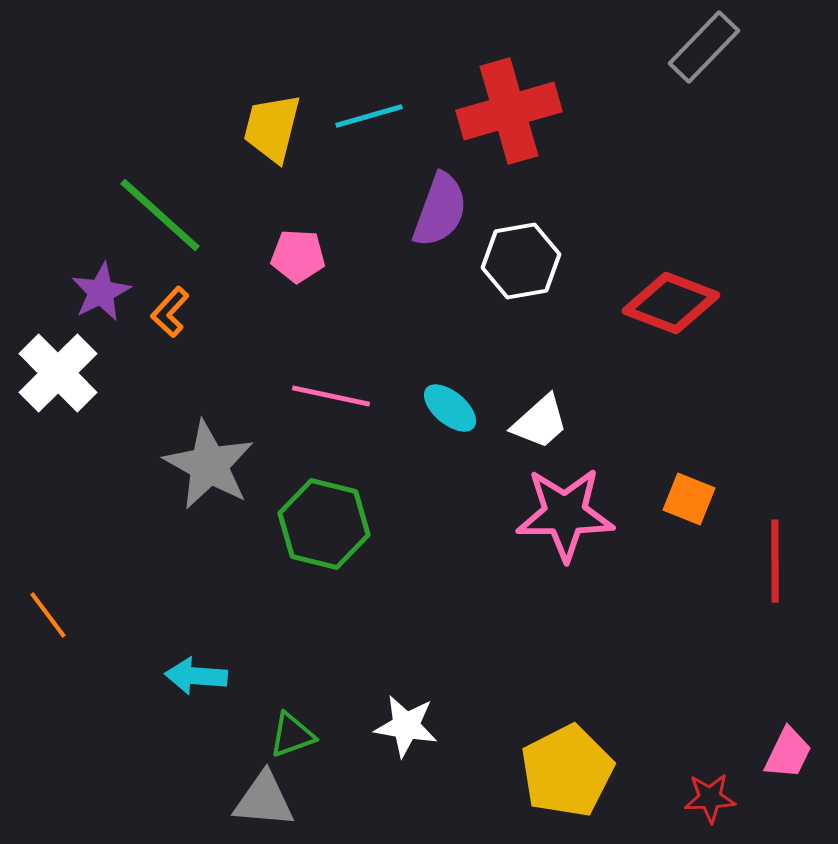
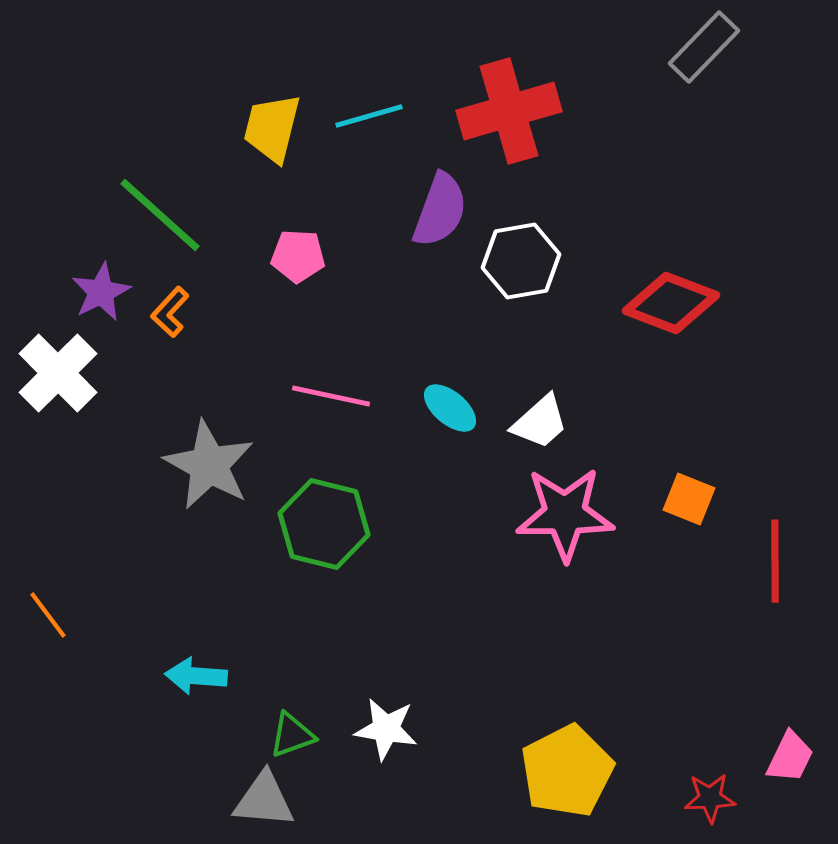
white star: moved 20 px left, 3 px down
pink trapezoid: moved 2 px right, 4 px down
